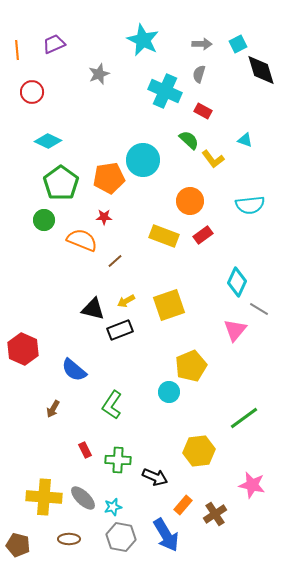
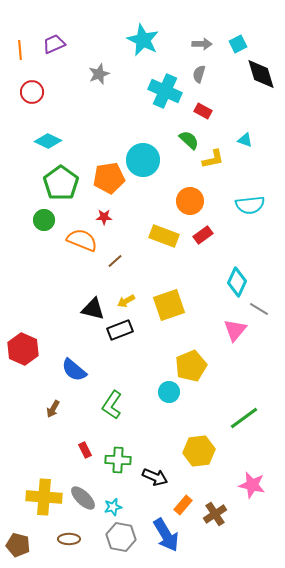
orange line at (17, 50): moved 3 px right
black diamond at (261, 70): moved 4 px down
yellow L-shape at (213, 159): rotated 65 degrees counterclockwise
